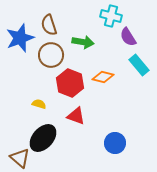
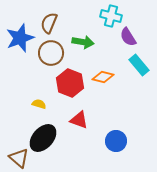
brown semicircle: moved 2 px up; rotated 40 degrees clockwise
brown circle: moved 2 px up
red triangle: moved 3 px right, 4 px down
blue circle: moved 1 px right, 2 px up
brown triangle: moved 1 px left
